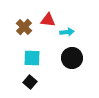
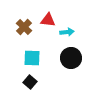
black circle: moved 1 px left
